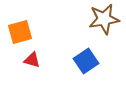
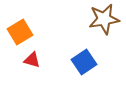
orange square: rotated 15 degrees counterclockwise
blue square: moved 2 px left, 1 px down
